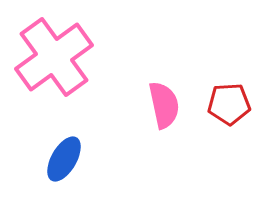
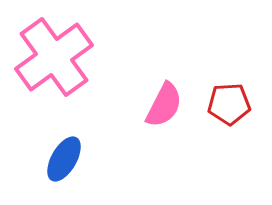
pink semicircle: rotated 39 degrees clockwise
